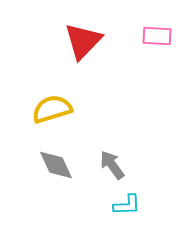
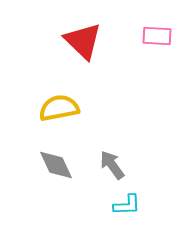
red triangle: rotated 30 degrees counterclockwise
yellow semicircle: moved 7 px right, 1 px up; rotated 6 degrees clockwise
